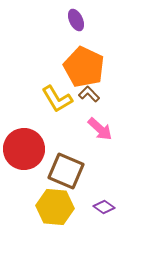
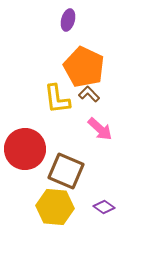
purple ellipse: moved 8 px left; rotated 40 degrees clockwise
yellow L-shape: rotated 24 degrees clockwise
red circle: moved 1 px right
